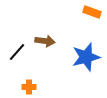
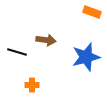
brown arrow: moved 1 px right, 1 px up
black line: rotated 66 degrees clockwise
orange cross: moved 3 px right, 2 px up
